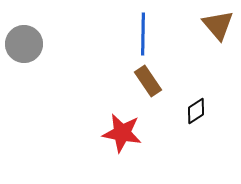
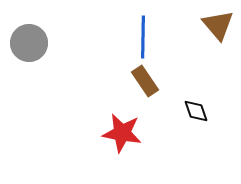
blue line: moved 3 px down
gray circle: moved 5 px right, 1 px up
brown rectangle: moved 3 px left
black diamond: rotated 76 degrees counterclockwise
